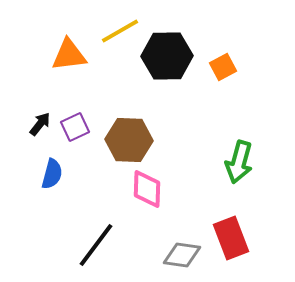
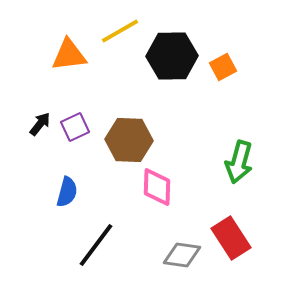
black hexagon: moved 5 px right
blue semicircle: moved 15 px right, 18 px down
pink diamond: moved 10 px right, 2 px up
red rectangle: rotated 12 degrees counterclockwise
